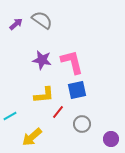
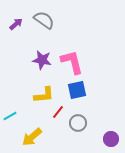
gray semicircle: moved 2 px right
gray circle: moved 4 px left, 1 px up
